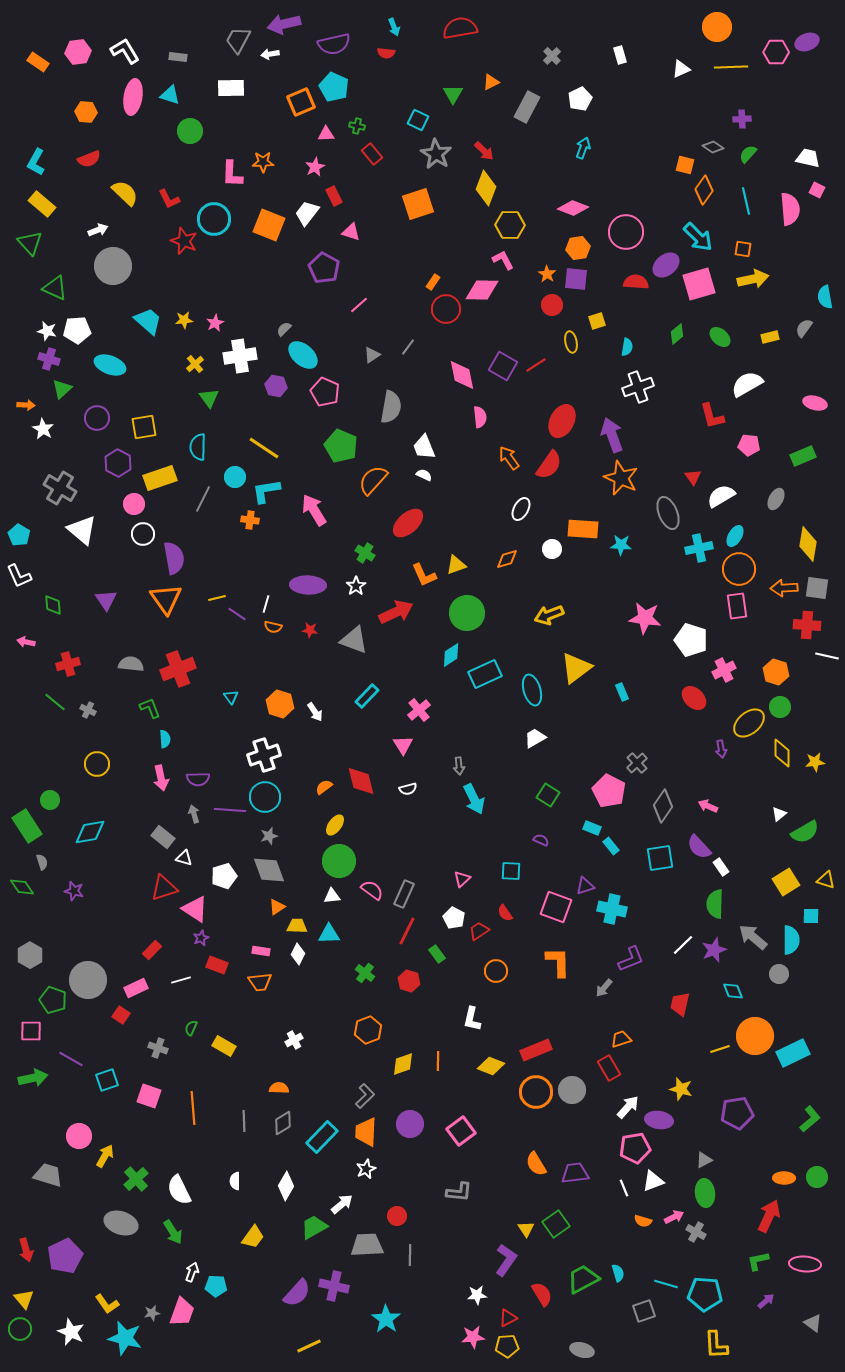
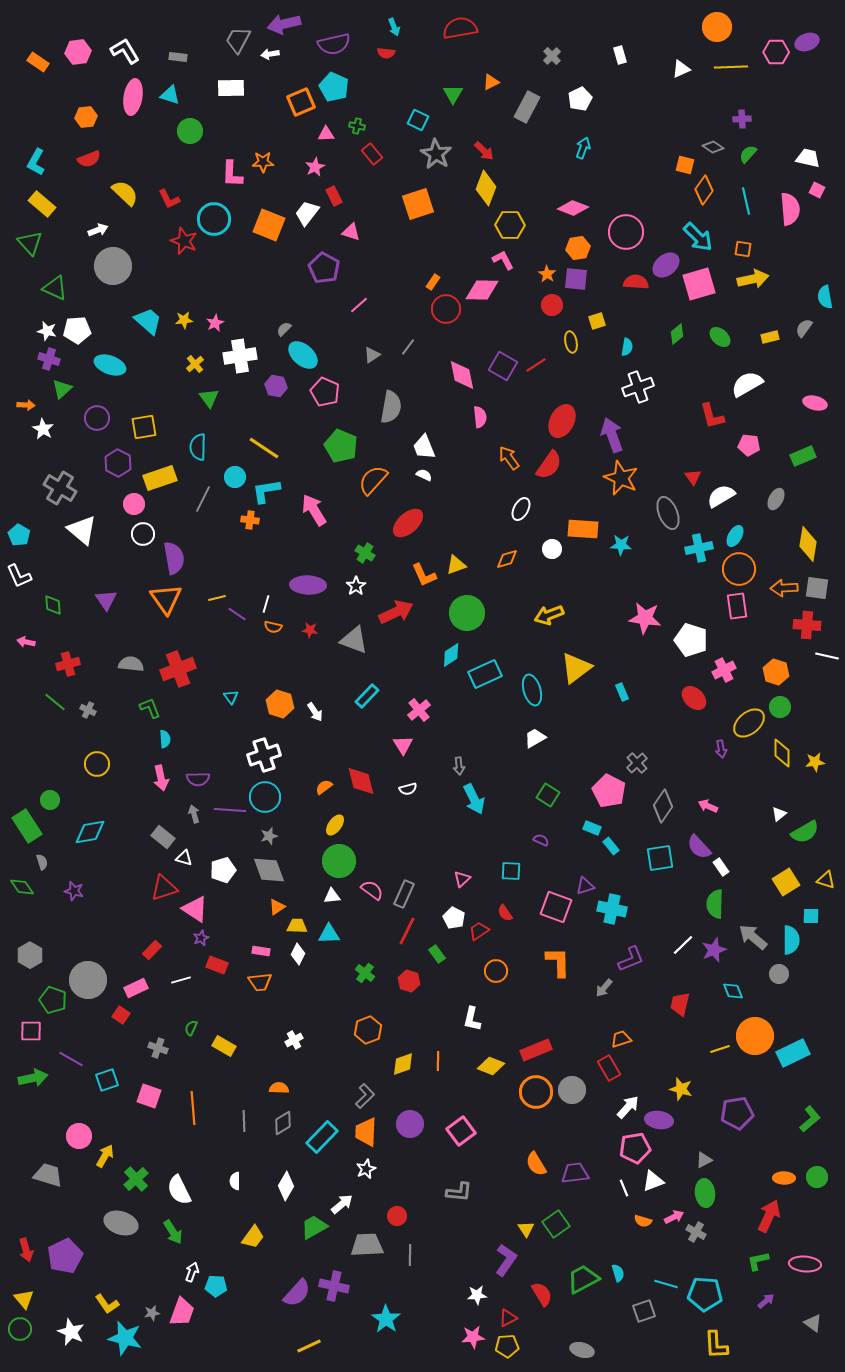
orange hexagon at (86, 112): moved 5 px down; rotated 10 degrees counterclockwise
white pentagon at (224, 876): moved 1 px left, 6 px up
